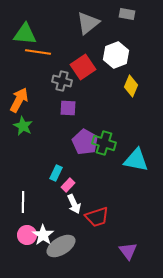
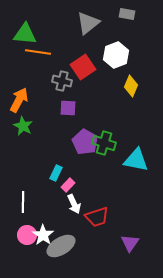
purple triangle: moved 2 px right, 8 px up; rotated 12 degrees clockwise
